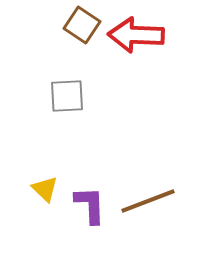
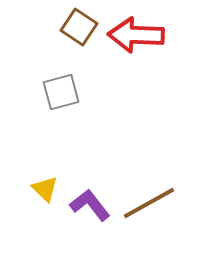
brown square: moved 3 px left, 2 px down
gray square: moved 6 px left, 4 px up; rotated 12 degrees counterclockwise
brown line: moved 1 px right, 2 px down; rotated 8 degrees counterclockwise
purple L-shape: rotated 36 degrees counterclockwise
